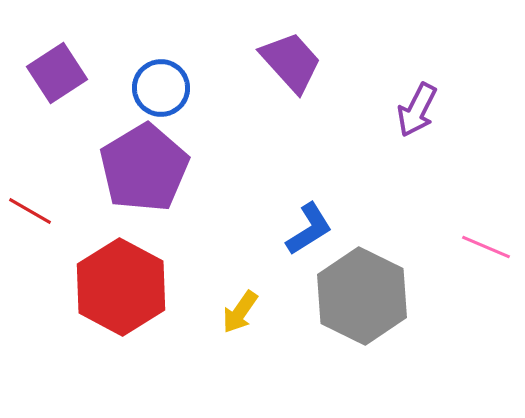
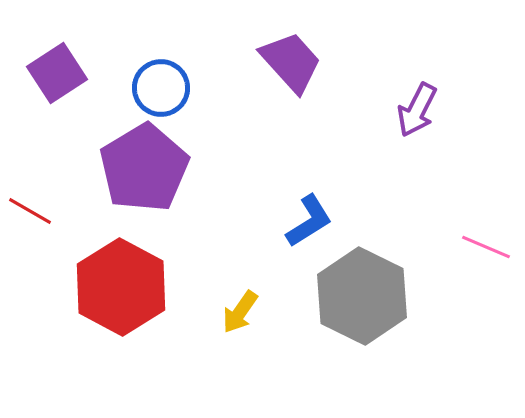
blue L-shape: moved 8 px up
